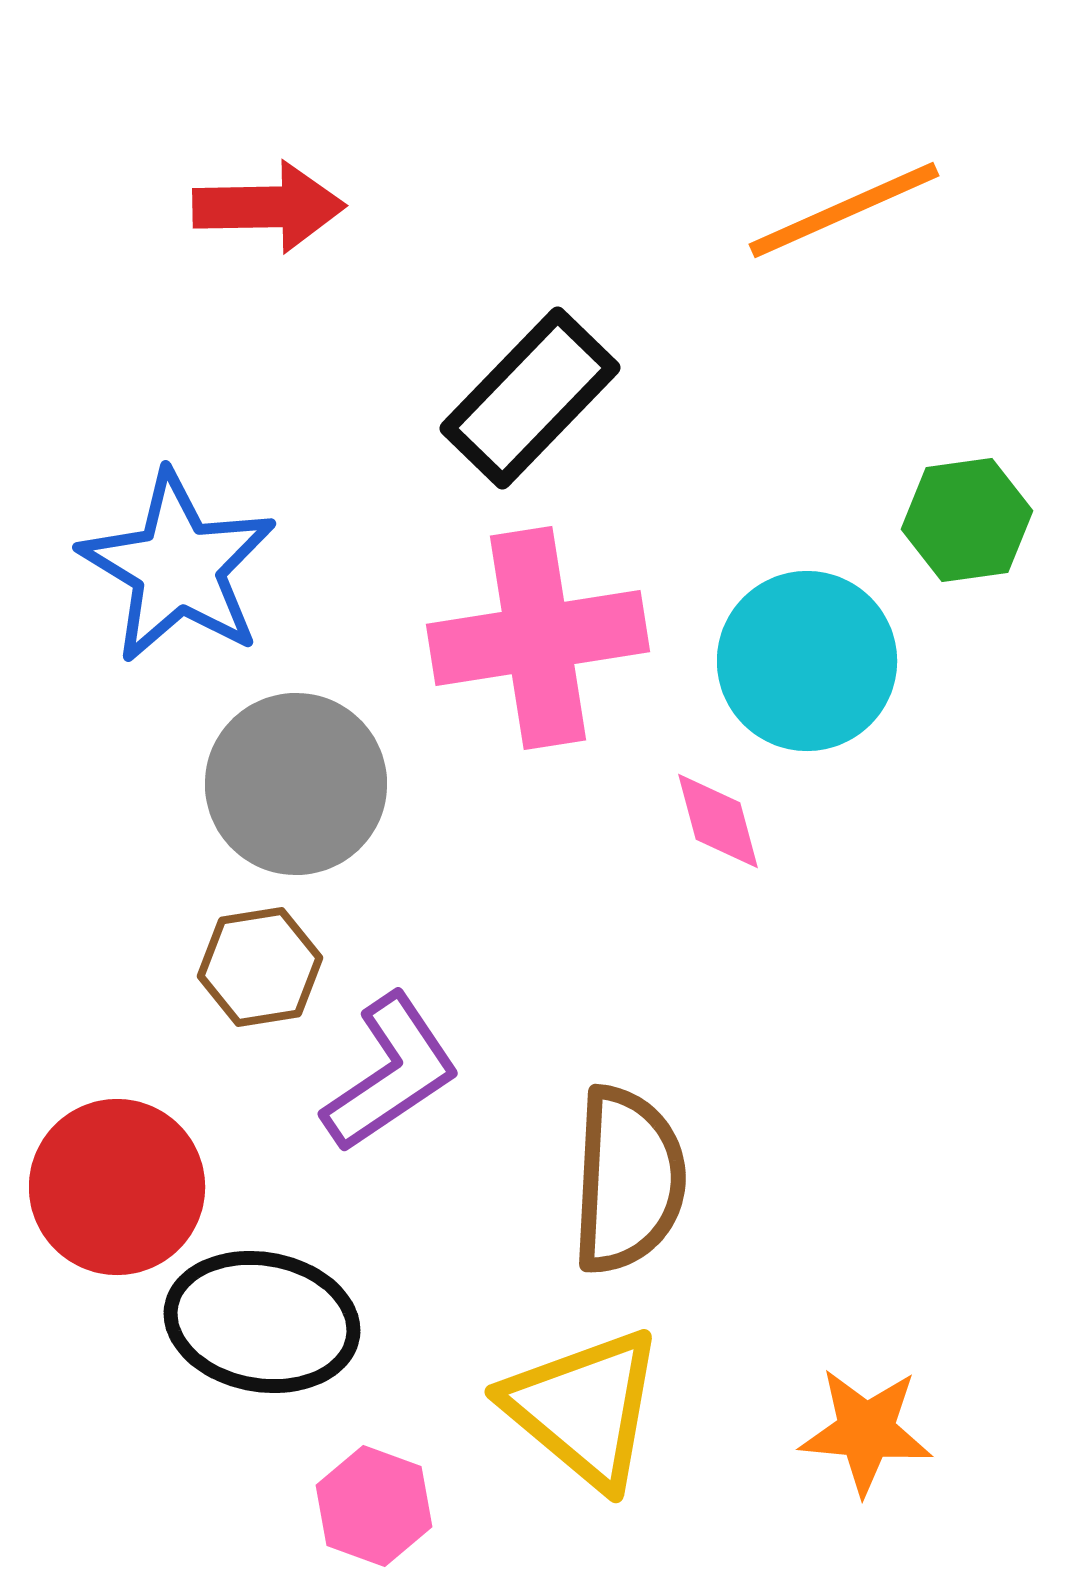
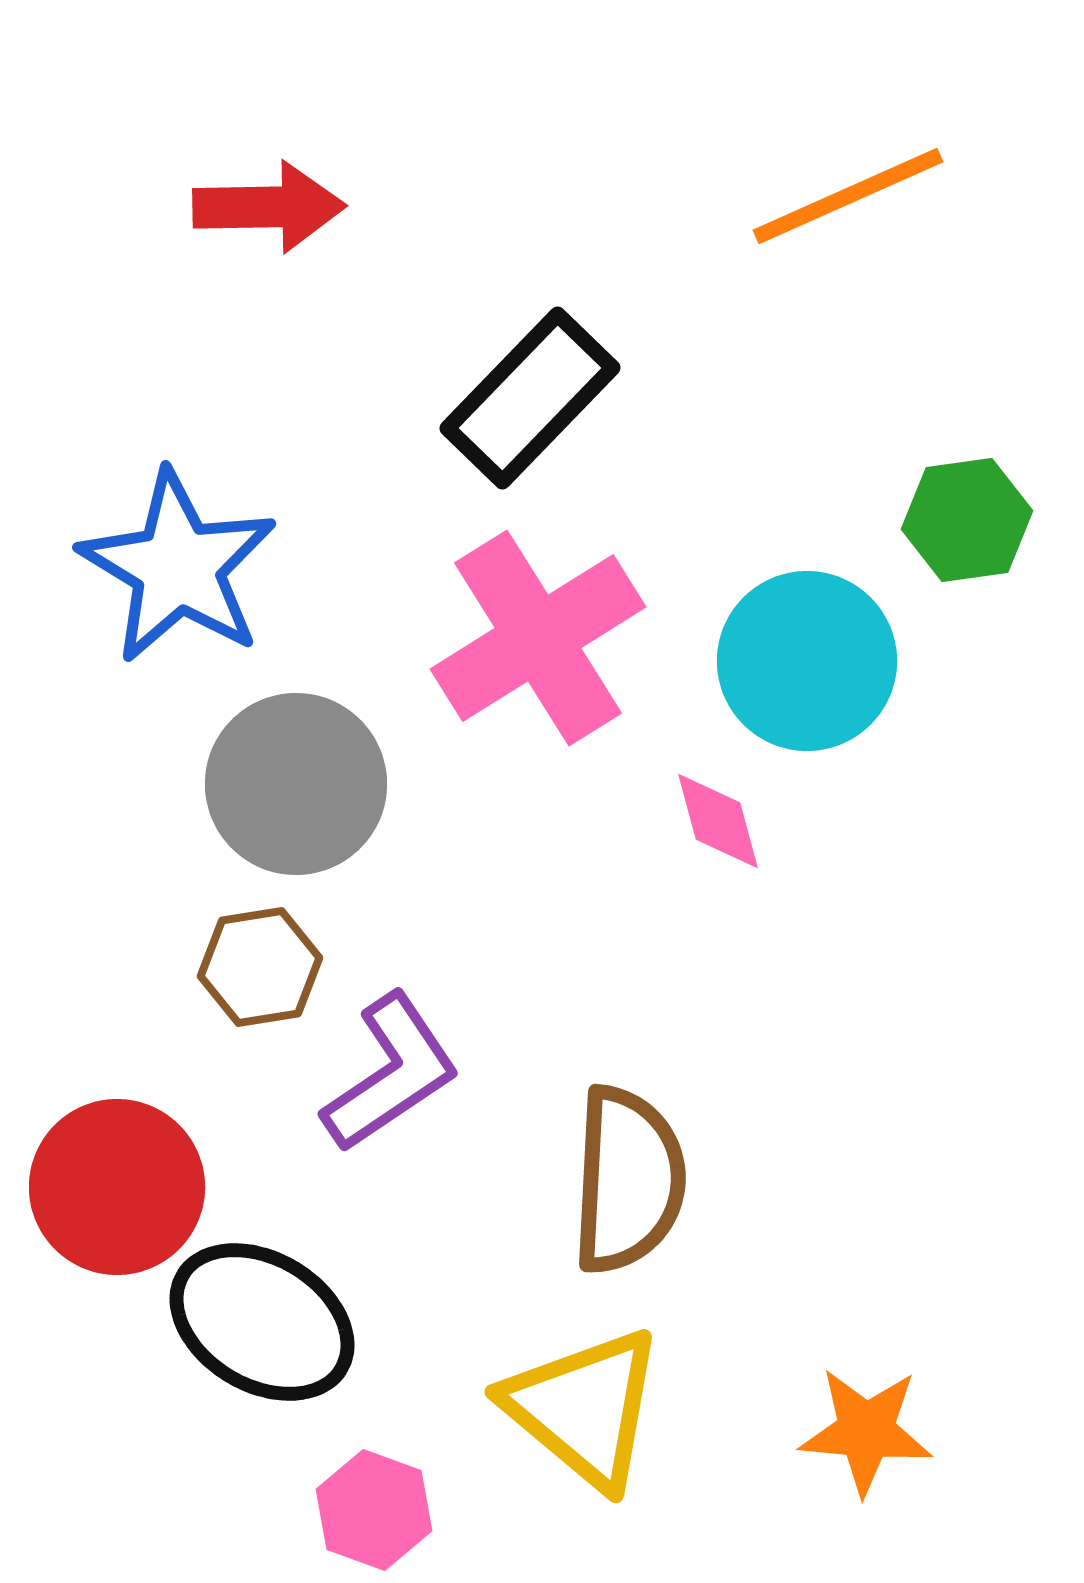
orange line: moved 4 px right, 14 px up
pink cross: rotated 23 degrees counterclockwise
black ellipse: rotated 21 degrees clockwise
pink hexagon: moved 4 px down
